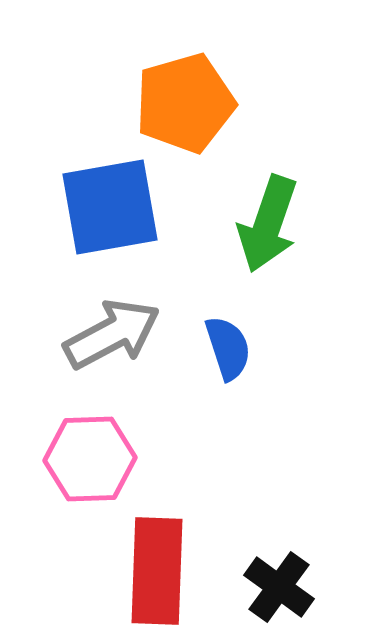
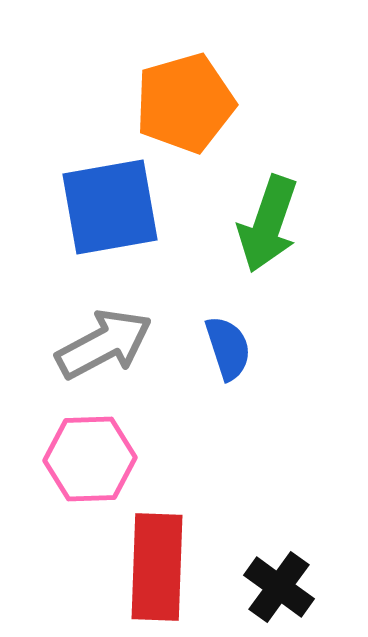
gray arrow: moved 8 px left, 10 px down
red rectangle: moved 4 px up
